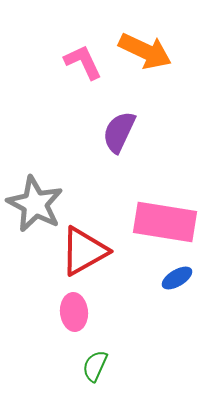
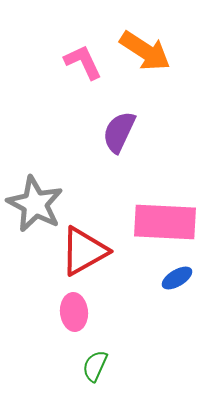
orange arrow: rotated 8 degrees clockwise
pink rectangle: rotated 6 degrees counterclockwise
